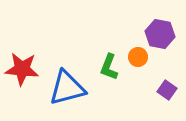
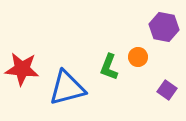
purple hexagon: moved 4 px right, 7 px up
